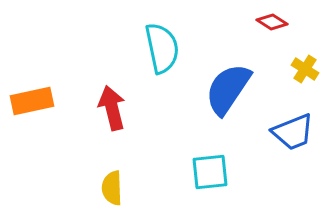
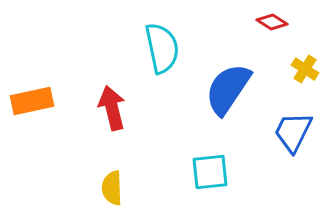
blue trapezoid: rotated 138 degrees clockwise
